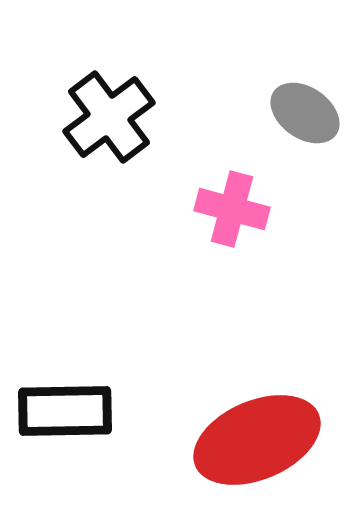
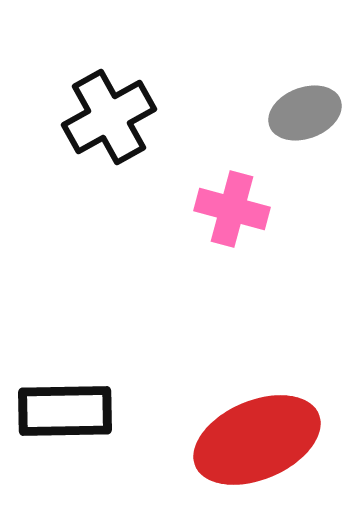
gray ellipse: rotated 56 degrees counterclockwise
black cross: rotated 8 degrees clockwise
